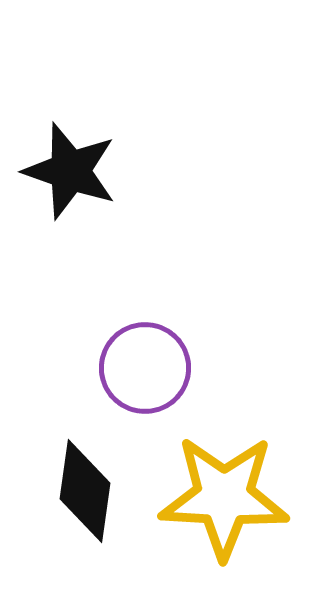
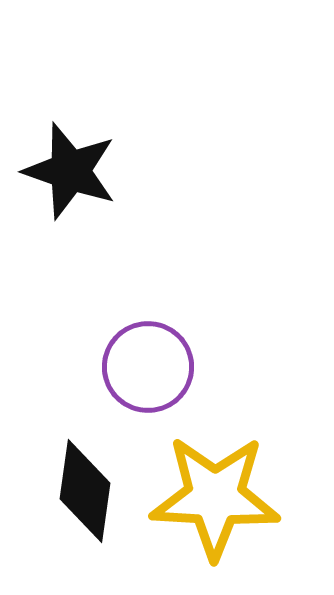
purple circle: moved 3 px right, 1 px up
yellow star: moved 9 px left
